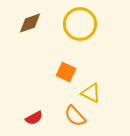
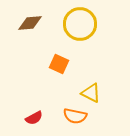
brown diamond: rotated 15 degrees clockwise
orange square: moved 7 px left, 8 px up
orange semicircle: rotated 35 degrees counterclockwise
